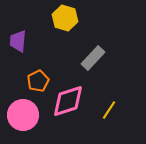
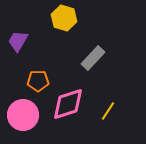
yellow hexagon: moved 1 px left
purple trapezoid: rotated 25 degrees clockwise
orange pentagon: rotated 25 degrees clockwise
pink diamond: moved 3 px down
yellow line: moved 1 px left, 1 px down
